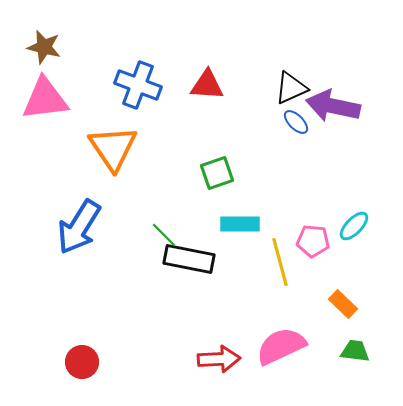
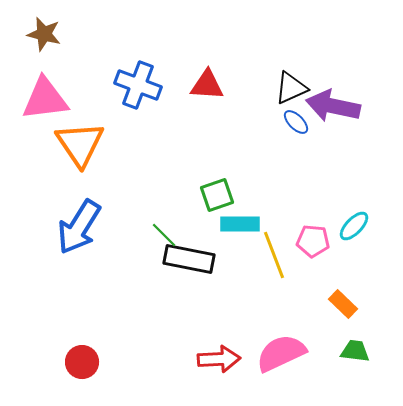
brown star: moved 13 px up
orange triangle: moved 33 px left, 4 px up
green square: moved 22 px down
yellow line: moved 6 px left, 7 px up; rotated 6 degrees counterclockwise
pink semicircle: moved 7 px down
